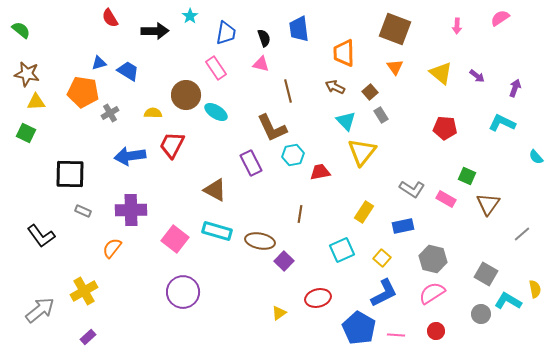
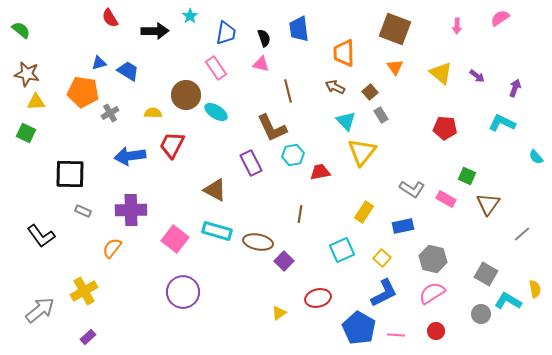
brown ellipse at (260, 241): moved 2 px left, 1 px down
